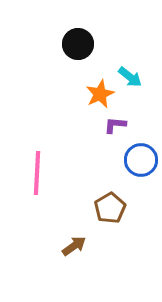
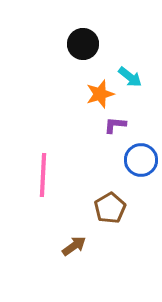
black circle: moved 5 px right
orange star: rotated 8 degrees clockwise
pink line: moved 6 px right, 2 px down
